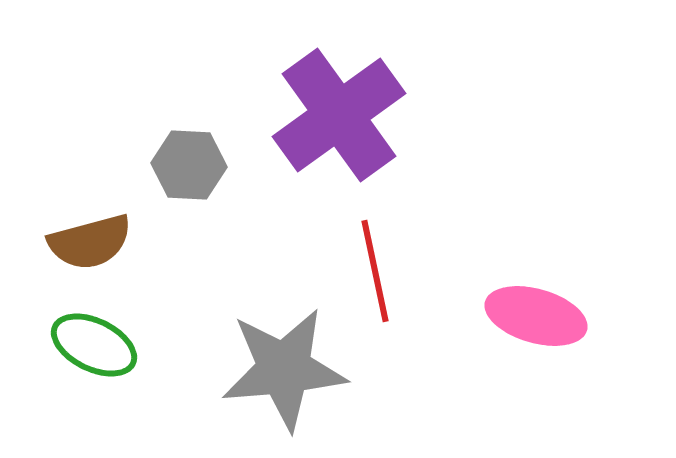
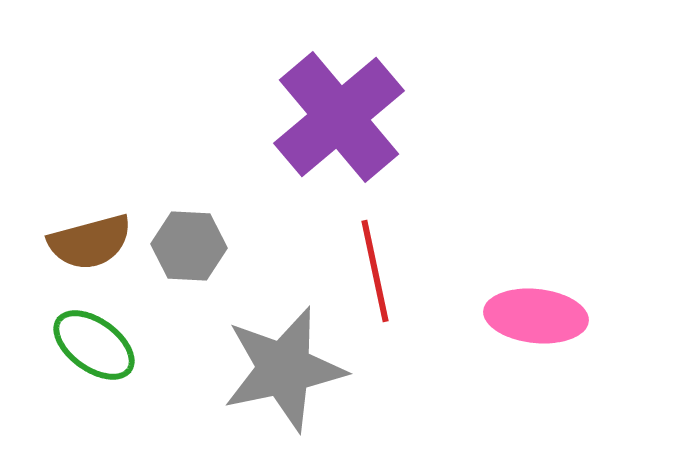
purple cross: moved 2 px down; rotated 4 degrees counterclockwise
gray hexagon: moved 81 px down
pink ellipse: rotated 10 degrees counterclockwise
green ellipse: rotated 10 degrees clockwise
gray star: rotated 7 degrees counterclockwise
